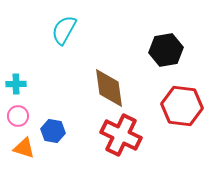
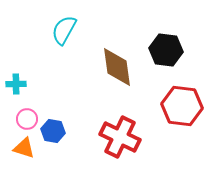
black hexagon: rotated 16 degrees clockwise
brown diamond: moved 8 px right, 21 px up
pink circle: moved 9 px right, 3 px down
red cross: moved 1 px left, 2 px down
